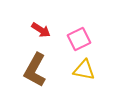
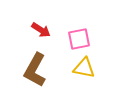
pink square: rotated 15 degrees clockwise
yellow triangle: moved 2 px up
